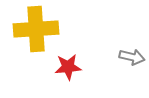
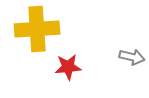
yellow cross: moved 1 px right
